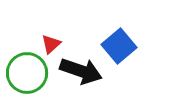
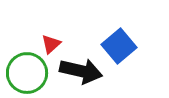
black arrow: rotated 6 degrees counterclockwise
